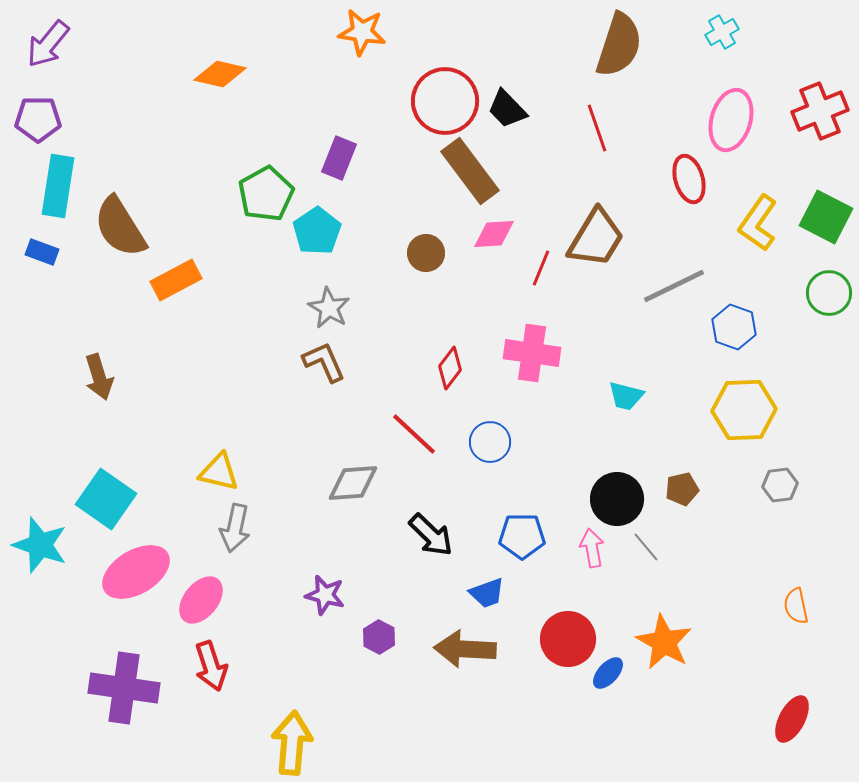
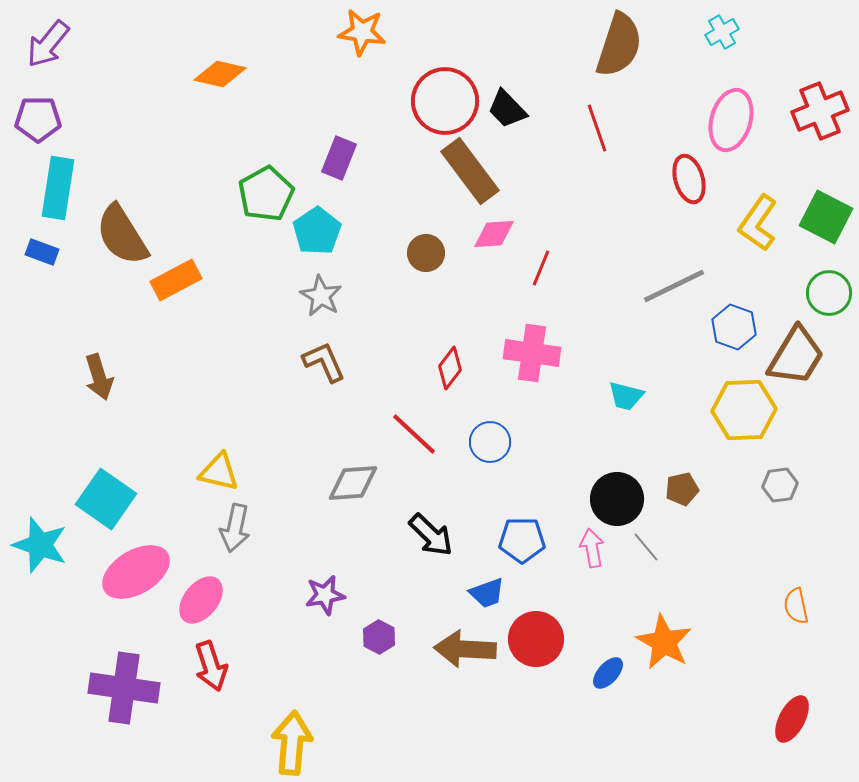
cyan rectangle at (58, 186): moved 2 px down
brown semicircle at (120, 227): moved 2 px right, 8 px down
brown trapezoid at (596, 238): moved 200 px right, 118 px down
gray star at (329, 308): moved 8 px left, 12 px up
blue pentagon at (522, 536): moved 4 px down
purple star at (325, 595): rotated 24 degrees counterclockwise
red circle at (568, 639): moved 32 px left
